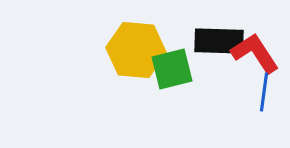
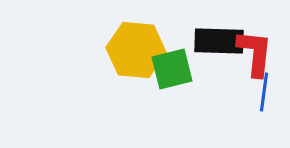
red L-shape: rotated 39 degrees clockwise
